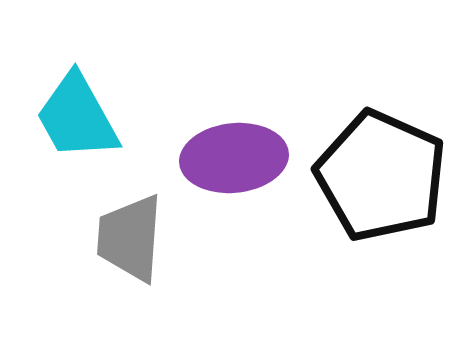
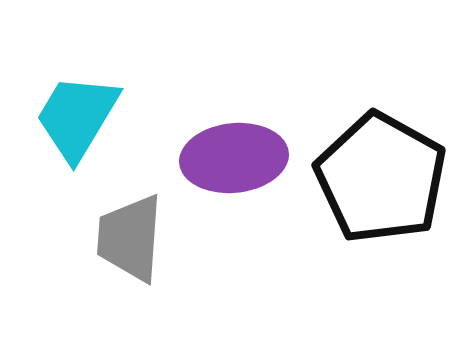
cyan trapezoid: rotated 60 degrees clockwise
black pentagon: moved 2 px down; rotated 5 degrees clockwise
